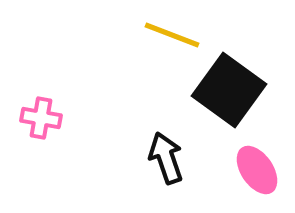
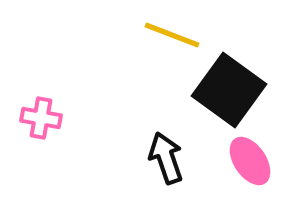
pink ellipse: moved 7 px left, 9 px up
